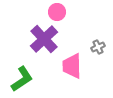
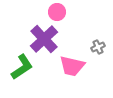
pink trapezoid: rotated 76 degrees counterclockwise
green L-shape: moved 12 px up
